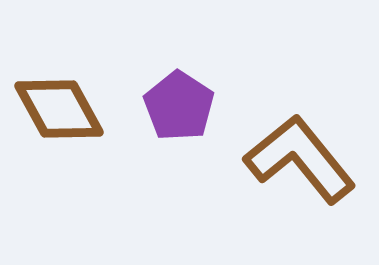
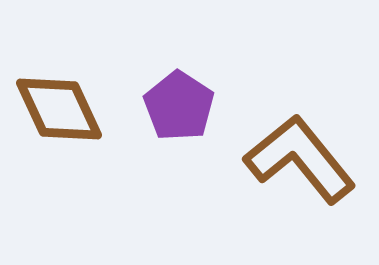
brown diamond: rotated 4 degrees clockwise
